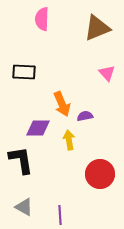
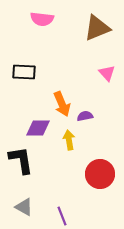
pink semicircle: rotated 85 degrees counterclockwise
purple line: moved 2 px right, 1 px down; rotated 18 degrees counterclockwise
